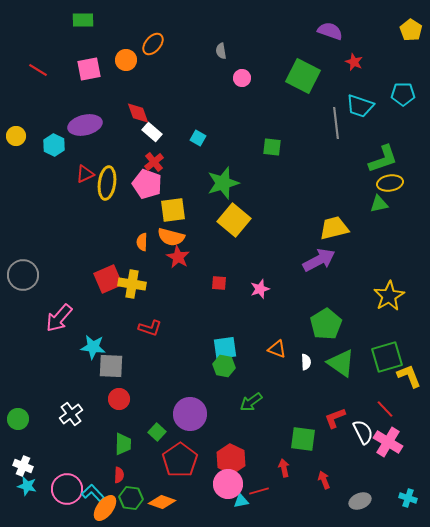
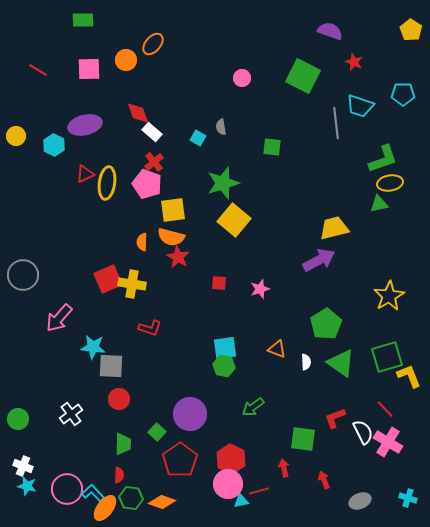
gray semicircle at (221, 51): moved 76 px down
pink square at (89, 69): rotated 10 degrees clockwise
green arrow at (251, 402): moved 2 px right, 5 px down
